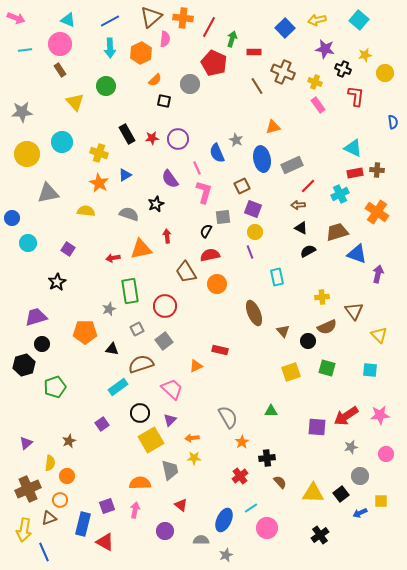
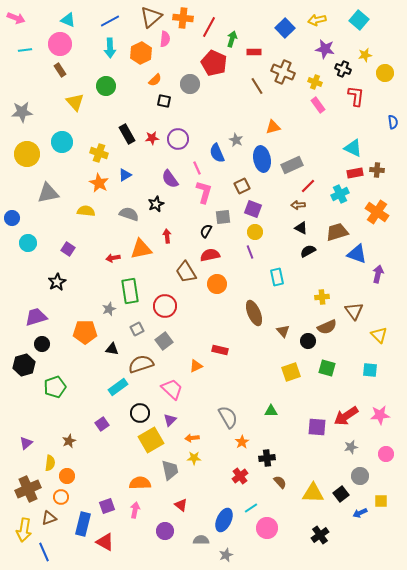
orange circle at (60, 500): moved 1 px right, 3 px up
